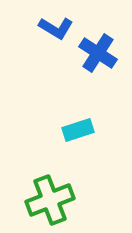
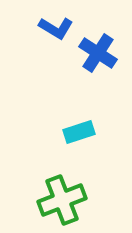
cyan rectangle: moved 1 px right, 2 px down
green cross: moved 12 px right
